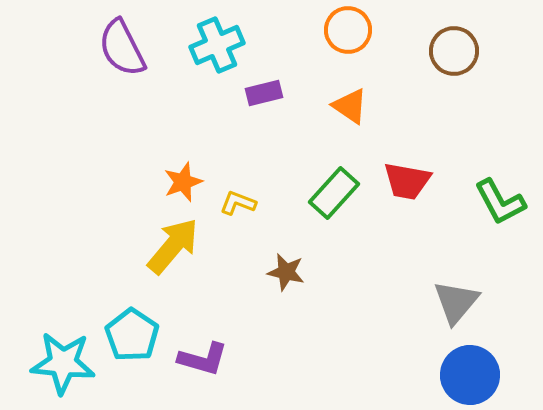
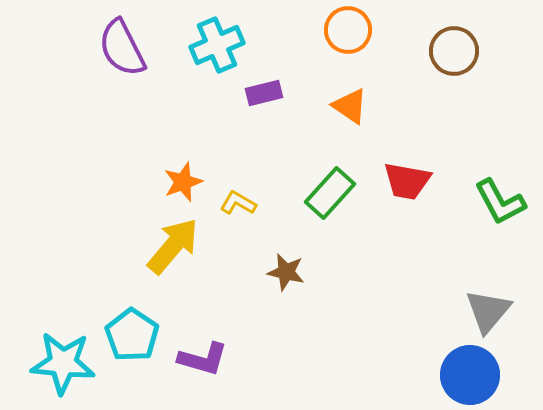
green rectangle: moved 4 px left
yellow L-shape: rotated 9 degrees clockwise
gray triangle: moved 32 px right, 9 px down
